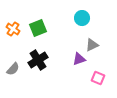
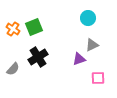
cyan circle: moved 6 px right
green square: moved 4 px left, 1 px up
black cross: moved 3 px up
pink square: rotated 24 degrees counterclockwise
